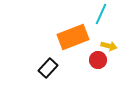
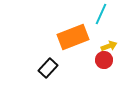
yellow arrow: rotated 35 degrees counterclockwise
red circle: moved 6 px right
